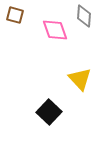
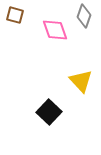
gray diamond: rotated 15 degrees clockwise
yellow triangle: moved 1 px right, 2 px down
